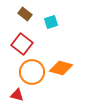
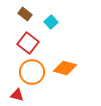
cyan square: rotated 24 degrees counterclockwise
red square: moved 6 px right, 1 px up
orange diamond: moved 4 px right
